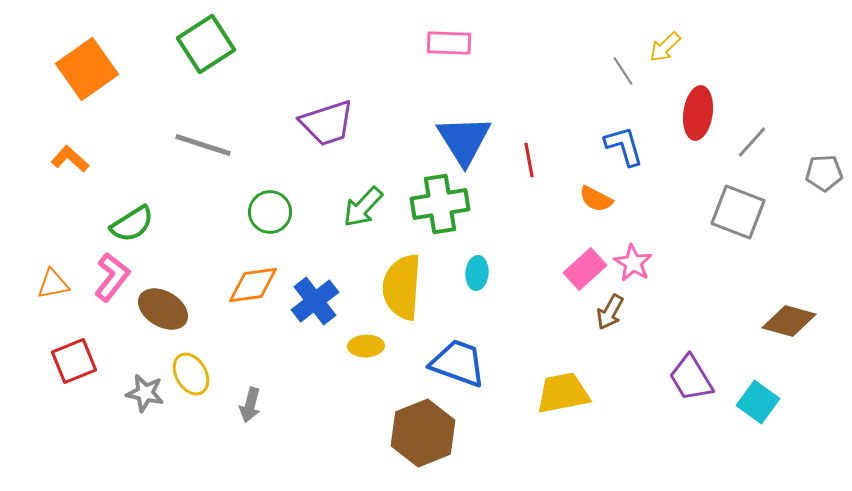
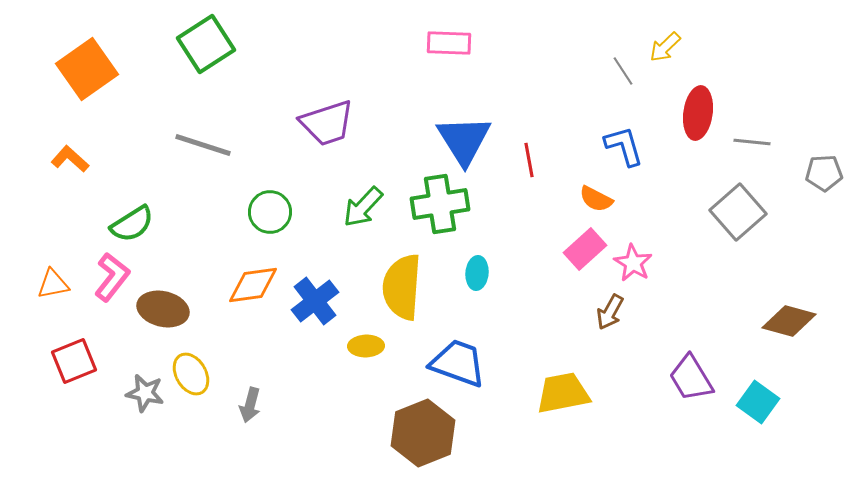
gray line at (752, 142): rotated 54 degrees clockwise
gray square at (738, 212): rotated 28 degrees clockwise
pink rectangle at (585, 269): moved 20 px up
brown ellipse at (163, 309): rotated 18 degrees counterclockwise
